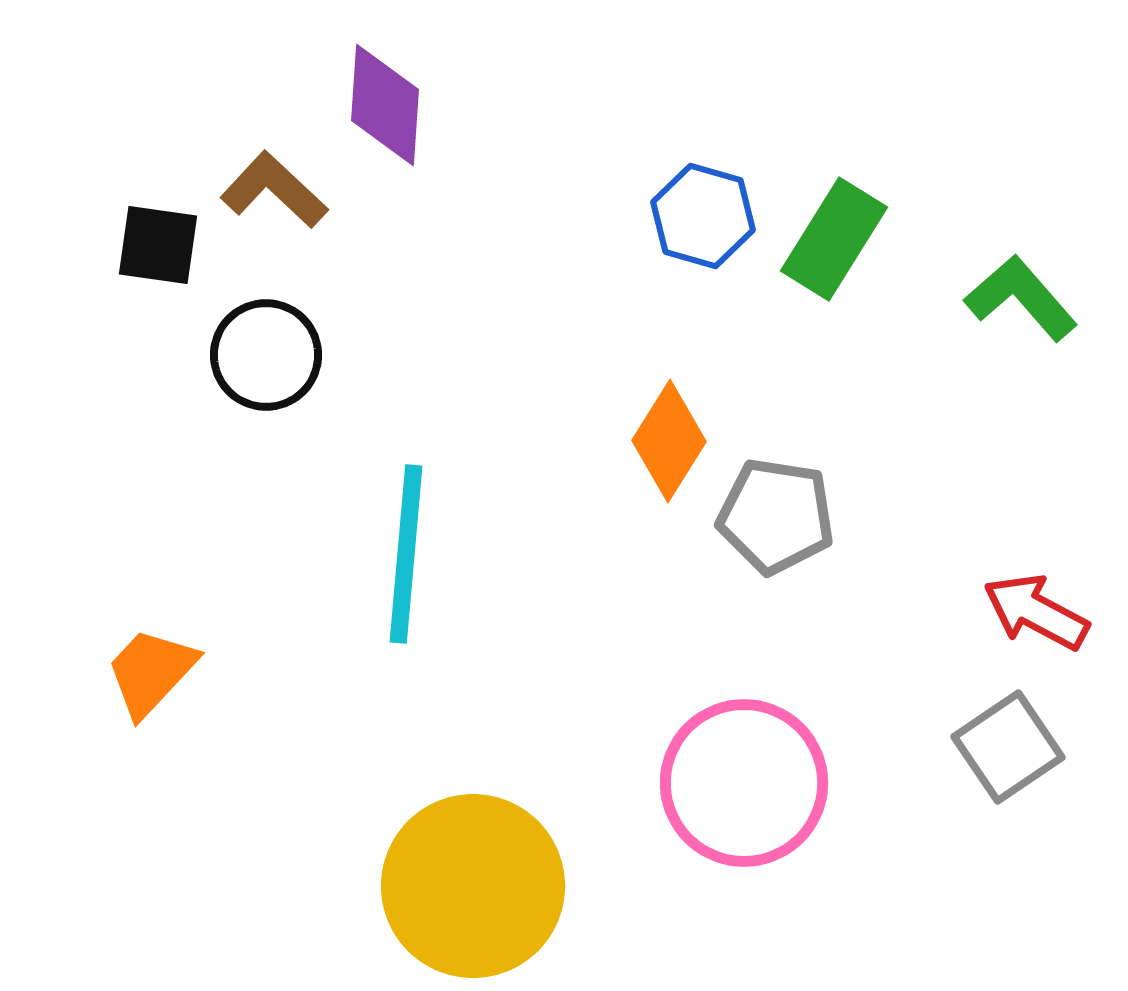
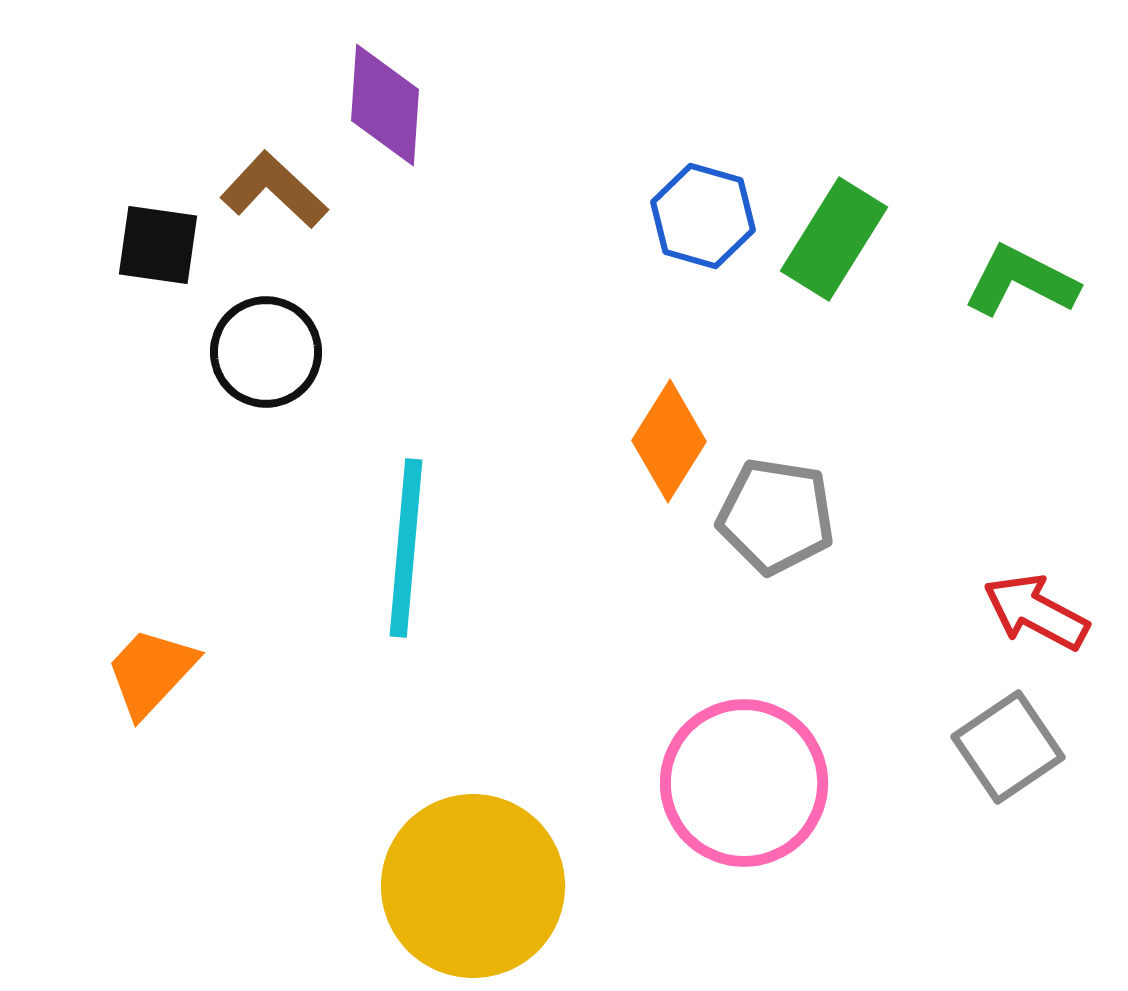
green L-shape: moved 17 px up; rotated 22 degrees counterclockwise
black circle: moved 3 px up
cyan line: moved 6 px up
